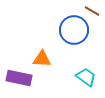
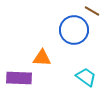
orange triangle: moved 1 px up
purple rectangle: rotated 10 degrees counterclockwise
